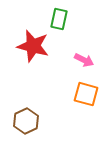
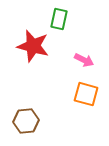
brown hexagon: rotated 20 degrees clockwise
